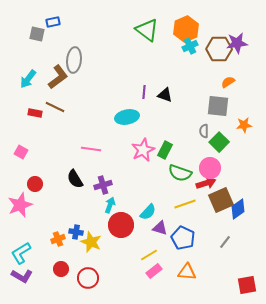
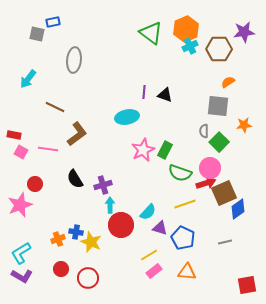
green triangle at (147, 30): moved 4 px right, 3 px down
purple star at (237, 43): moved 7 px right, 11 px up
brown L-shape at (58, 77): moved 19 px right, 57 px down
red rectangle at (35, 113): moved 21 px left, 22 px down
pink line at (91, 149): moved 43 px left
brown square at (221, 200): moved 3 px right, 7 px up
cyan arrow at (110, 205): rotated 21 degrees counterclockwise
gray line at (225, 242): rotated 40 degrees clockwise
